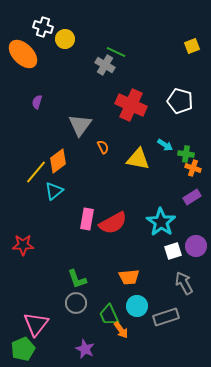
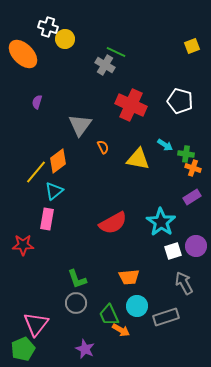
white cross: moved 5 px right
pink rectangle: moved 40 px left
orange arrow: rotated 24 degrees counterclockwise
